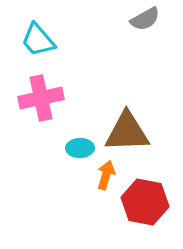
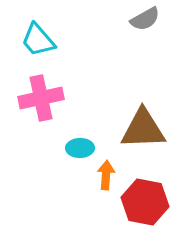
brown triangle: moved 16 px right, 3 px up
orange arrow: rotated 12 degrees counterclockwise
